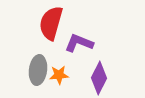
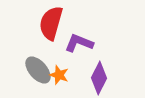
gray ellipse: rotated 48 degrees counterclockwise
orange star: rotated 24 degrees clockwise
